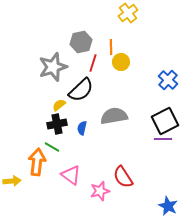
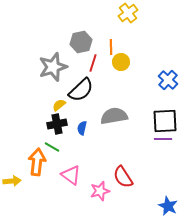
black square: rotated 24 degrees clockwise
